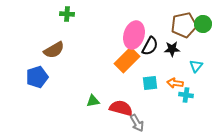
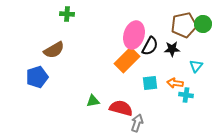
gray arrow: rotated 132 degrees counterclockwise
